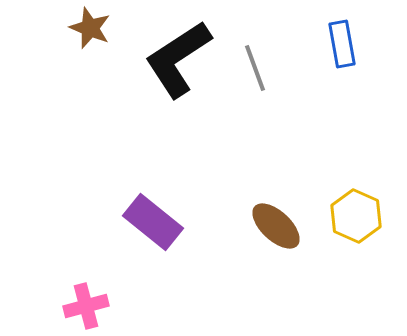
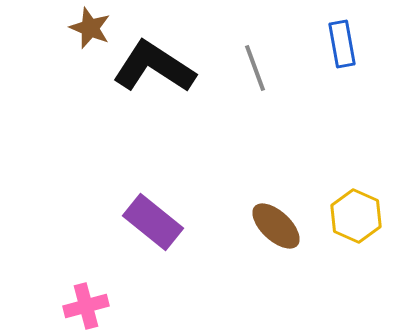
black L-shape: moved 24 px left, 8 px down; rotated 66 degrees clockwise
